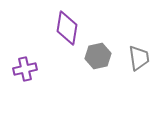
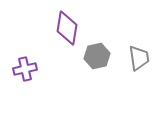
gray hexagon: moved 1 px left
